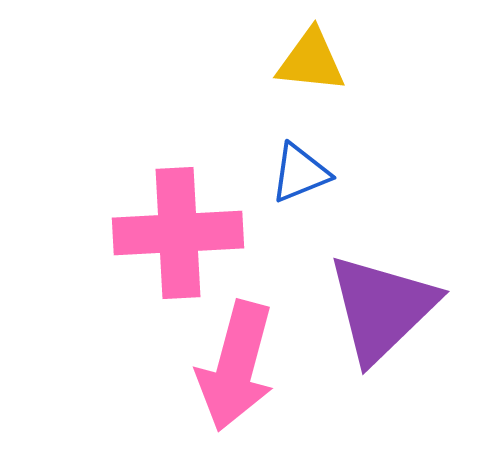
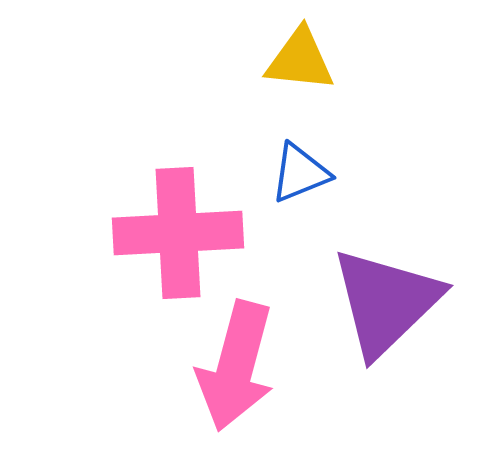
yellow triangle: moved 11 px left, 1 px up
purple triangle: moved 4 px right, 6 px up
